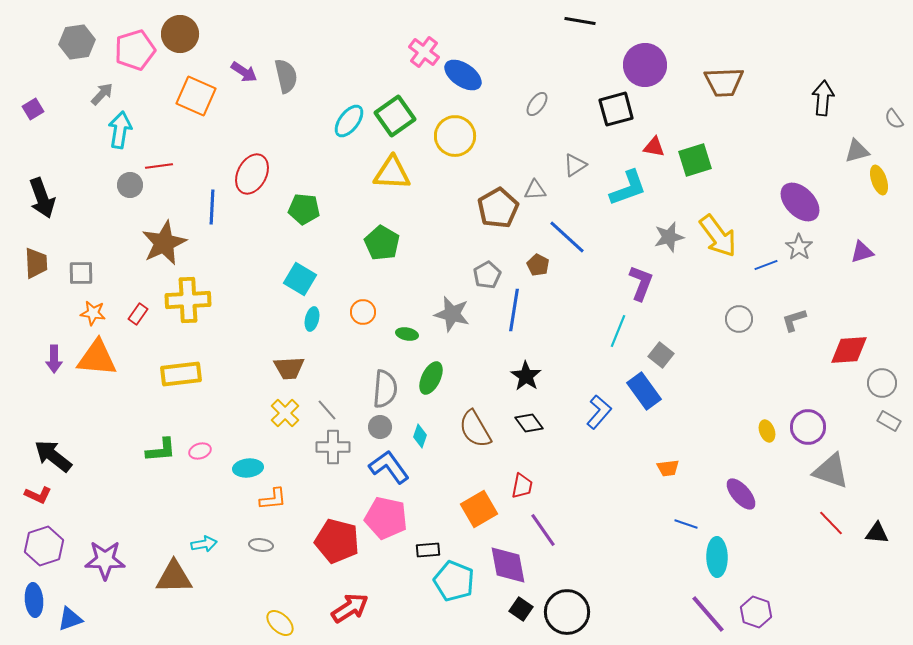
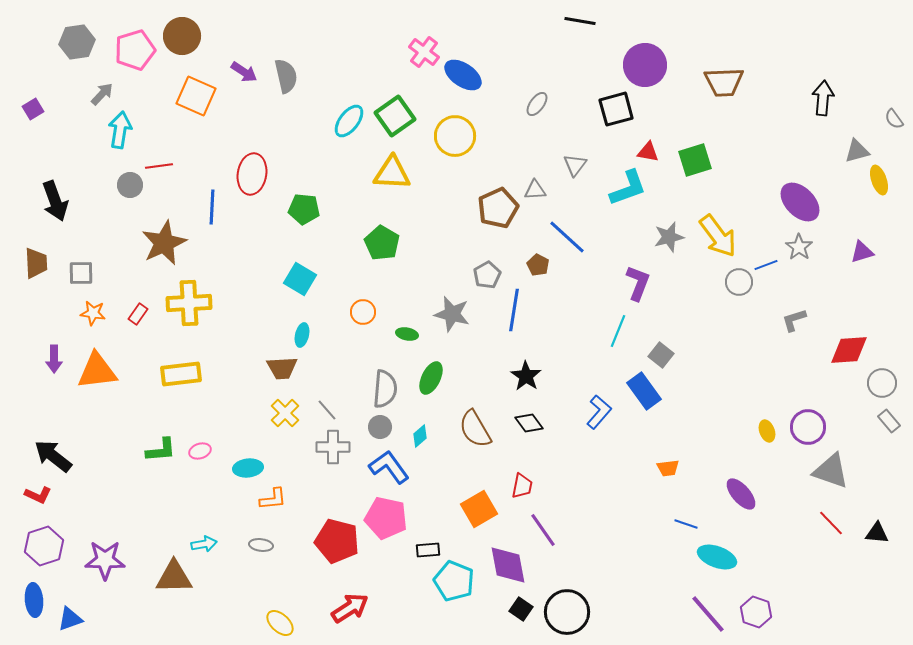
brown circle at (180, 34): moved 2 px right, 2 px down
red triangle at (654, 147): moved 6 px left, 5 px down
gray triangle at (575, 165): rotated 20 degrees counterclockwise
red ellipse at (252, 174): rotated 18 degrees counterclockwise
black arrow at (42, 198): moved 13 px right, 3 px down
brown pentagon at (498, 208): rotated 6 degrees clockwise
purple L-shape at (641, 283): moved 3 px left
yellow cross at (188, 300): moved 1 px right, 3 px down
cyan ellipse at (312, 319): moved 10 px left, 16 px down
gray circle at (739, 319): moved 37 px up
orange triangle at (97, 358): moved 13 px down; rotated 12 degrees counterclockwise
brown trapezoid at (289, 368): moved 7 px left
gray rectangle at (889, 421): rotated 20 degrees clockwise
cyan diamond at (420, 436): rotated 30 degrees clockwise
cyan ellipse at (717, 557): rotated 69 degrees counterclockwise
